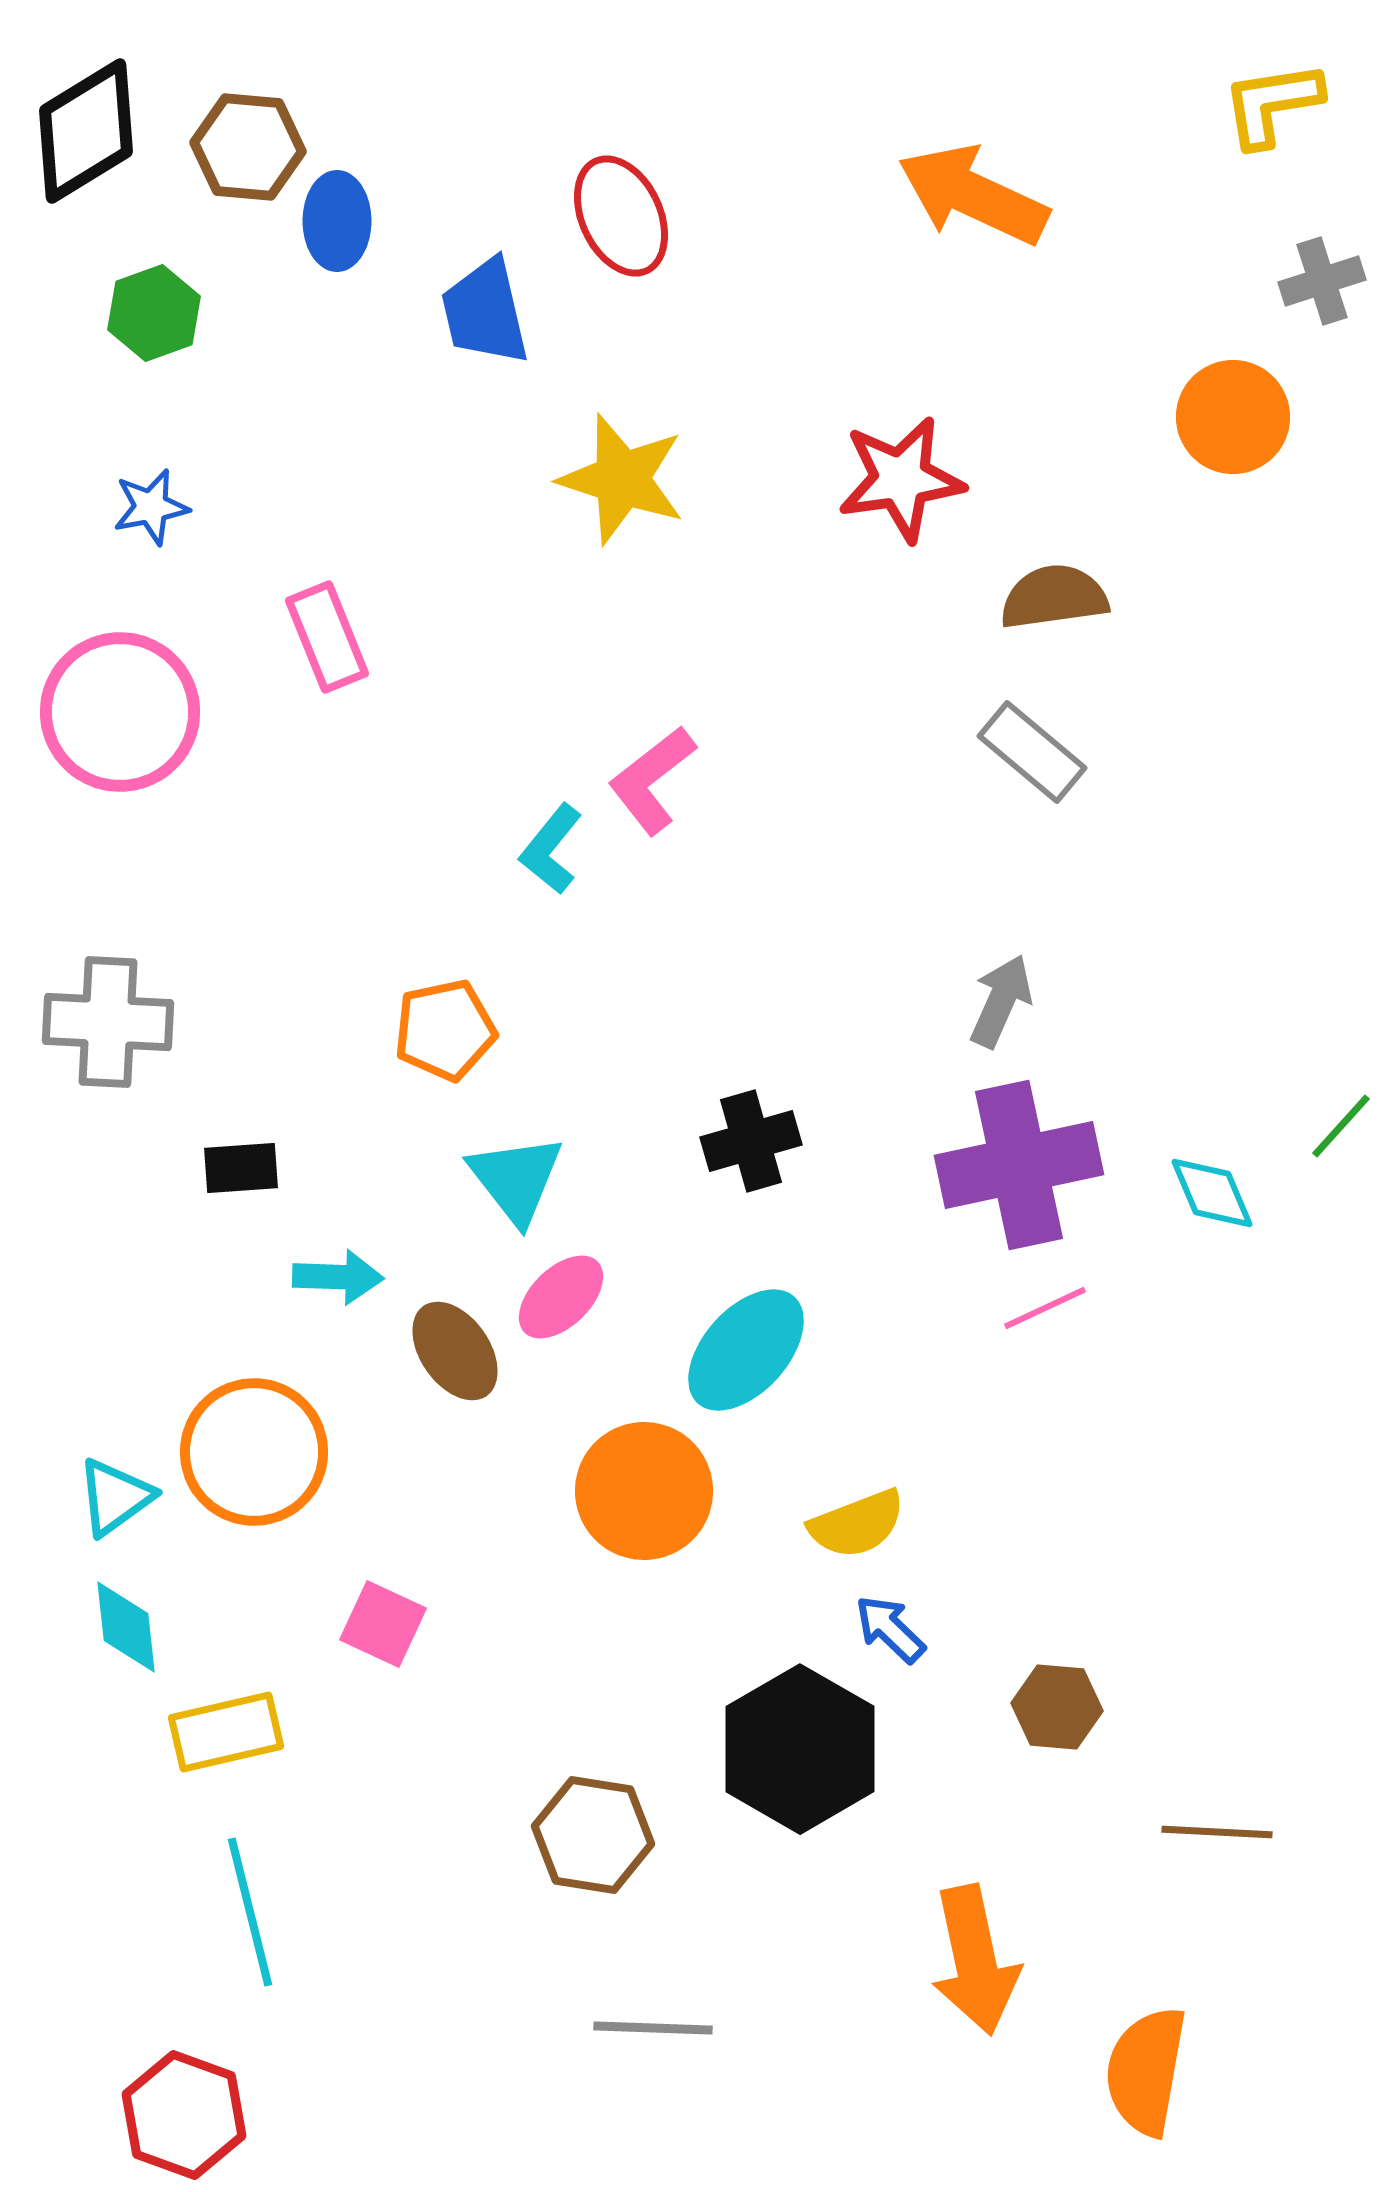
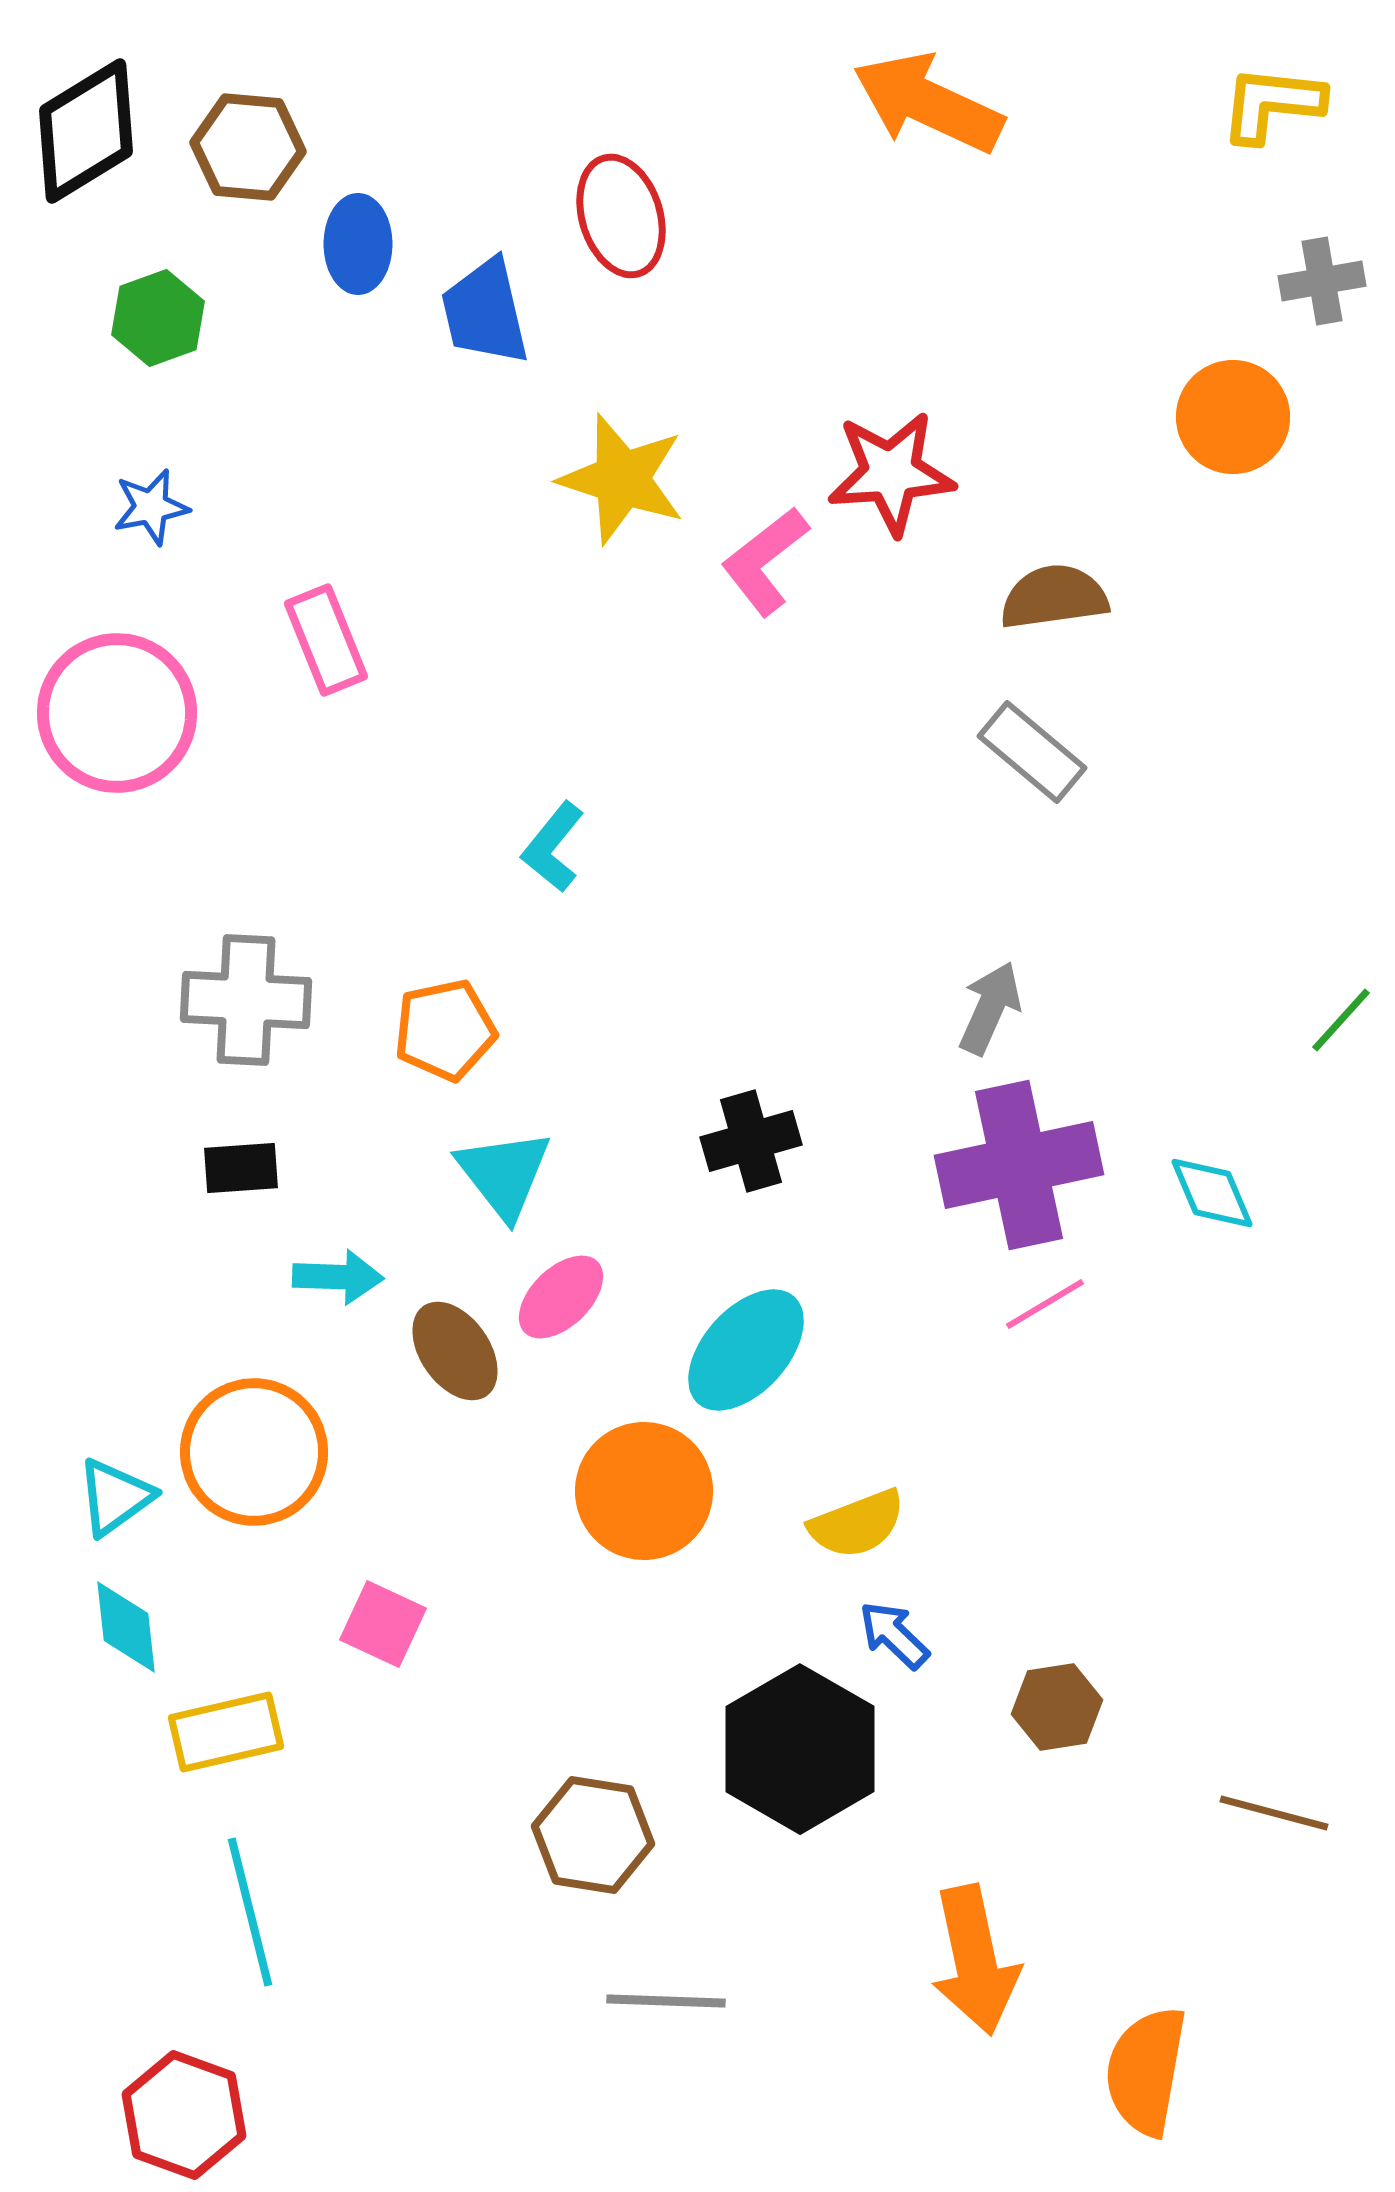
yellow L-shape at (1272, 104): rotated 15 degrees clockwise
orange arrow at (973, 195): moved 45 px left, 92 px up
red ellipse at (621, 216): rotated 8 degrees clockwise
blue ellipse at (337, 221): moved 21 px right, 23 px down
gray cross at (1322, 281): rotated 8 degrees clockwise
green hexagon at (154, 313): moved 4 px right, 5 px down
red star at (901, 479): moved 10 px left, 6 px up; rotated 4 degrees clockwise
pink rectangle at (327, 637): moved 1 px left, 3 px down
pink circle at (120, 712): moved 3 px left, 1 px down
pink L-shape at (652, 780): moved 113 px right, 219 px up
cyan L-shape at (551, 849): moved 2 px right, 2 px up
gray arrow at (1001, 1001): moved 11 px left, 7 px down
gray cross at (108, 1022): moved 138 px right, 22 px up
green line at (1341, 1126): moved 106 px up
cyan triangle at (516, 1179): moved 12 px left, 5 px up
pink line at (1045, 1308): moved 4 px up; rotated 6 degrees counterclockwise
blue arrow at (890, 1629): moved 4 px right, 6 px down
brown hexagon at (1057, 1707): rotated 14 degrees counterclockwise
brown line at (1217, 1832): moved 57 px right, 19 px up; rotated 12 degrees clockwise
gray line at (653, 2028): moved 13 px right, 27 px up
